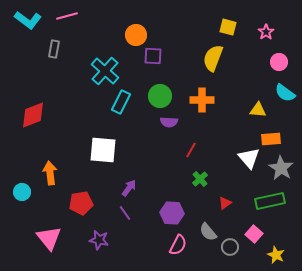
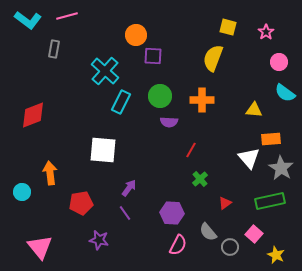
yellow triangle: moved 4 px left
pink triangle: moved 9 px left, 9 px down
